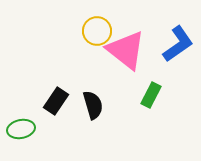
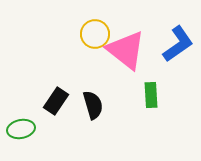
yellow circle: moved 2 px left, 3 px down
green rectangle: rotated 30 degrees counterclockwise
